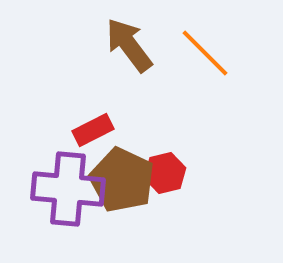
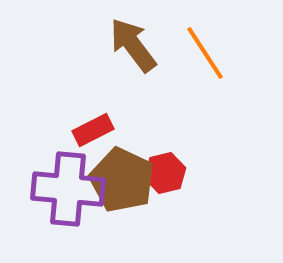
brown arrow: moved 4 px right
orange line: rotated 12 degrees clockwise
